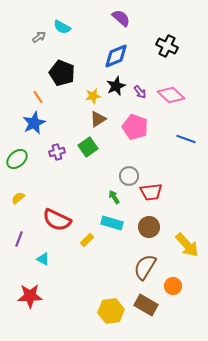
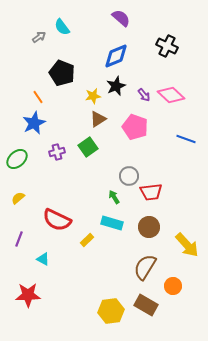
cyan semicircle: rotated 24 degrees clockwise
purple arrow: moved 4 px right, 3 px down
red star: moved 2 px left, 1 px up
